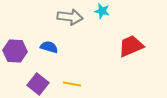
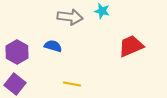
blue semicircle: moved 4 px right, 1 px up
purple hexagon: moved 2 px right, 1 px down; rotated 25 degrees clockwise
purple square: moved 23 px left
